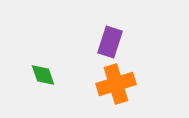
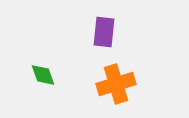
purple rectangle: moved 6 px left, 10 px up; rotated 12 degrees counterclockwise
